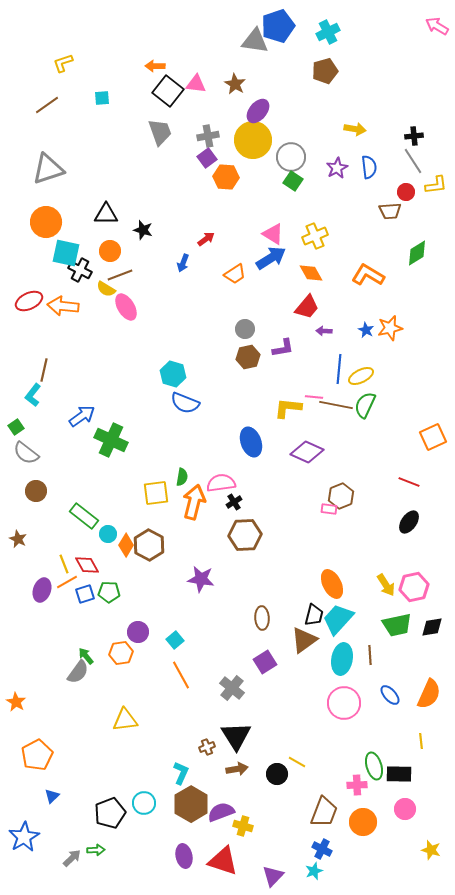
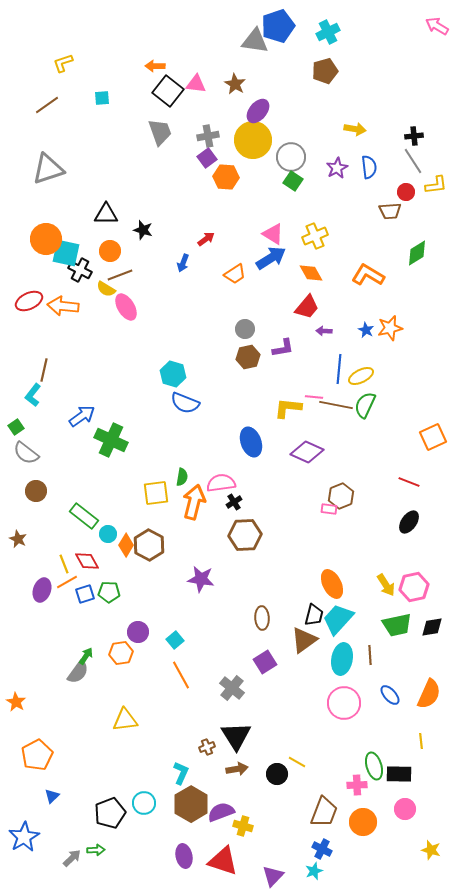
orange circle at (46, 222): moved 17 px down
red diamond at (87, 565): moved 4 px up
green arrow at (86, 656): rotated 72 degrees clockwise
